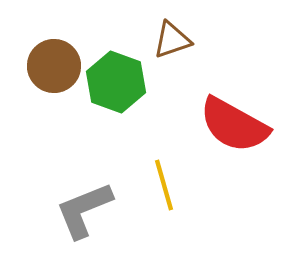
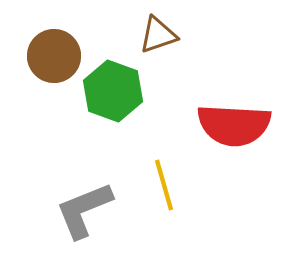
brown triangle: moved 14 px left, 5 px up
brown circle: moved 10 px up
green hexagon: moved 3 px left, 9 px down
red semicircle: rotated 26 degrees counterclockwise
